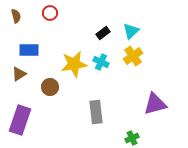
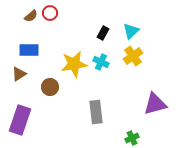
brown semicircle: moved 15 px right; rotated 64 degrees clockwise
black rectangle: rotated 24 degrees counterclockwise
